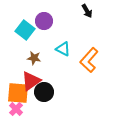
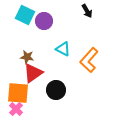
cyan square: moved 15 px up; rotated 12 degrees counterclockwise
brown star: moved 7 px left, 1 px up
red triangle: moved 2 px right, 8 px up
black circle: moved 12 px right, 2 px up
